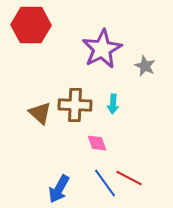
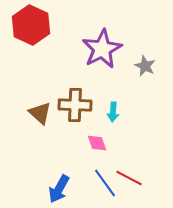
red hexagon: rotated 24 degrees clockwise
cyan arrow: moved 8 px down
